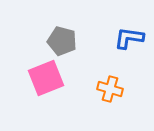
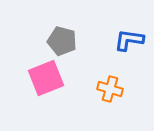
blue L-shape: moved 2 px down
